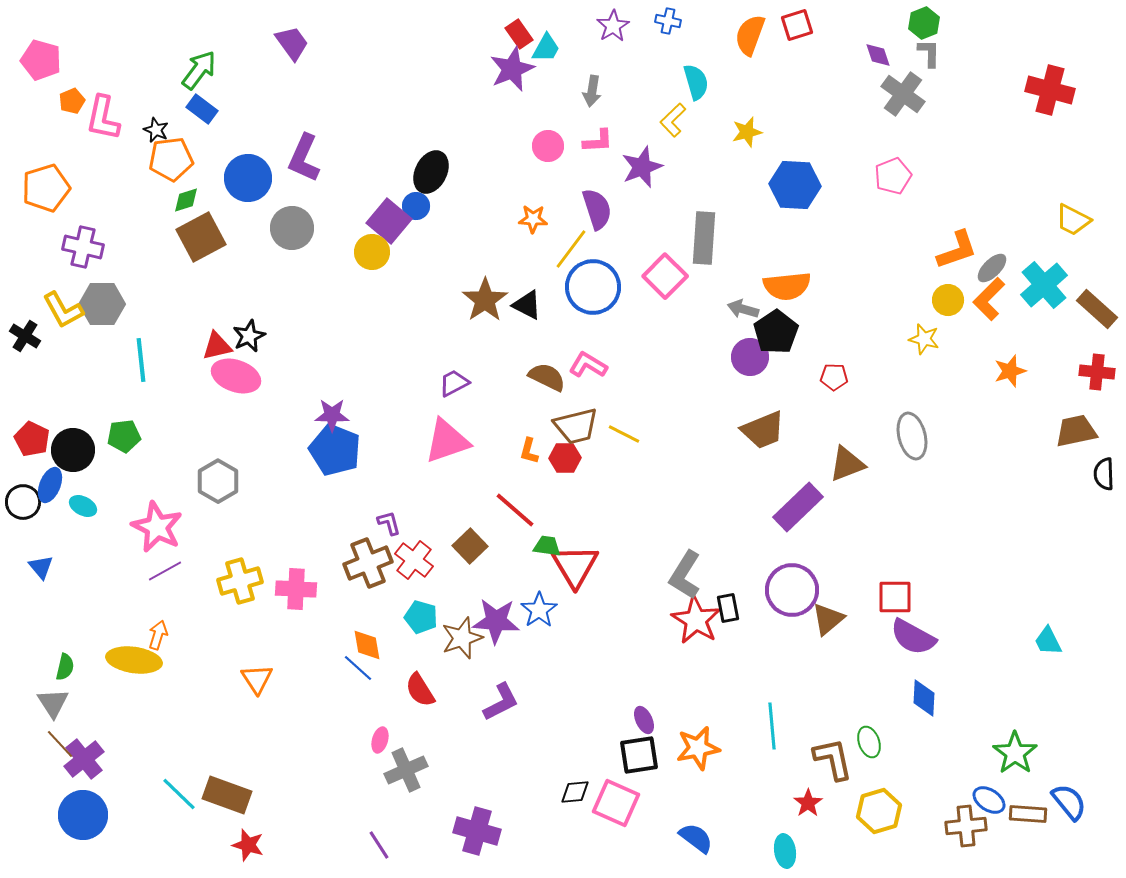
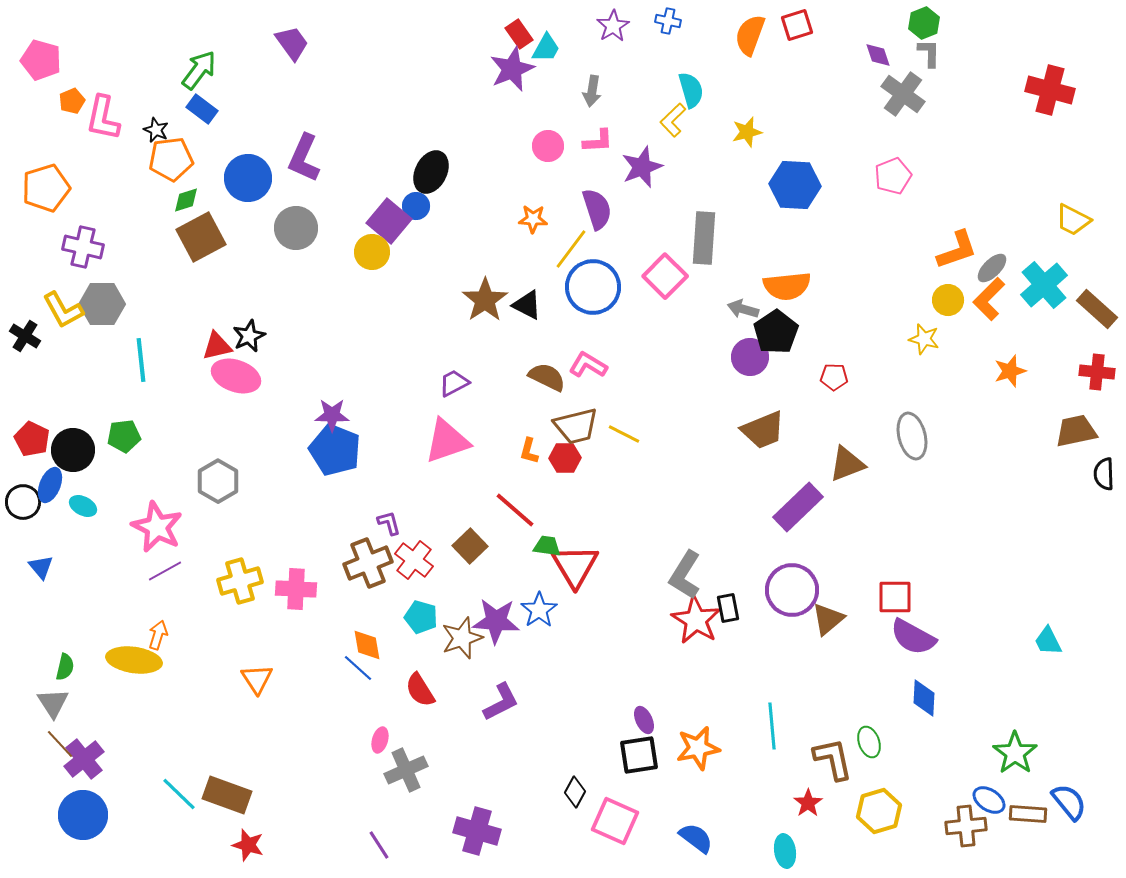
cyan semicircle at (696, 82): moved 5 px left, 8 px down
gray circle at (292, 228): moved 4 px right
black diamond at (575, 792): rotated 56 degrees counterclockwise
pink square at (616, 803): moved 1 px left, 18 px down
